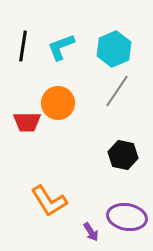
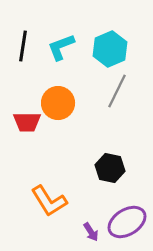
cyan hexagon: moved 4 px left
gray line: rotated 8 degrees counterclockwise
black hexagon: moved 13 px left, 13 px down
purple ellipse: moved 5 px down; rotated 42 degrees counterclockwise
